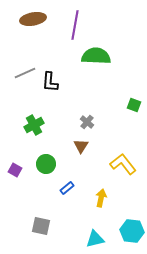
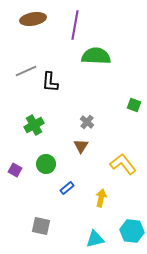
gray line: moved 1 px right, 2 px up
